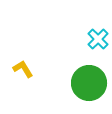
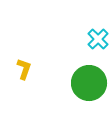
yellow L-shape: moved 1 px right; rotated 50 degrees clockwise
